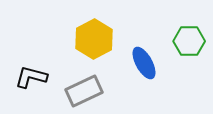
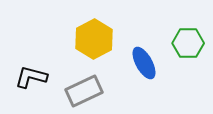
green hexagon: moved 1 px left, 2 px down
